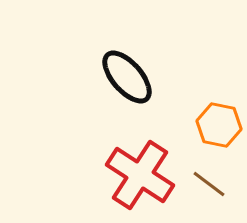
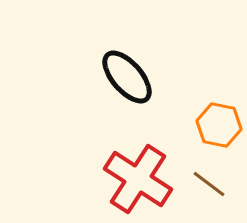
red cross: moved 2 px left, 4 px down
